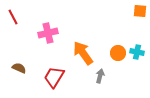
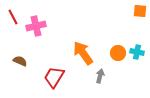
pink cross: moved 12 px left, 7 px up
brown semicircle: moved 1 px right, 7 px up
